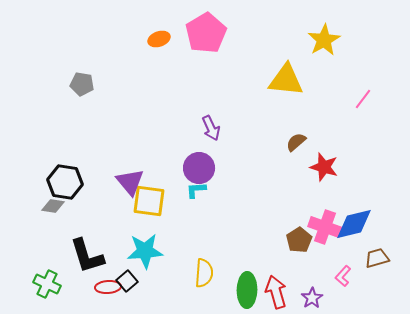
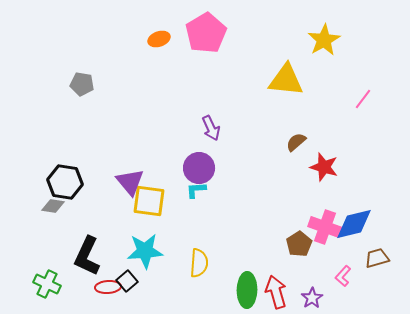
brown pentagon: moved 4 px down
black L-shape: rotated 42 degrees clockwise
yellow semicircle: moved 5 px left, 10 px up
